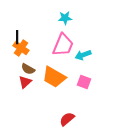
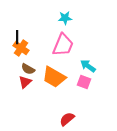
cyan arrow: moved 5 px right, 11 px down; rotated 56 degrees clockwise
